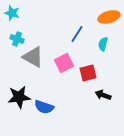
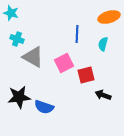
cyan star: moved 1 px left
blue line: rotated 30 degrees counterclockwise
red square: moved 2 px left, 2 px down
